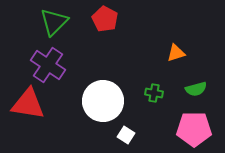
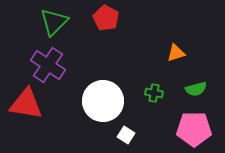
red pentagon: moved 1 px right, 1 px up
red triangle: moved 2 px left
